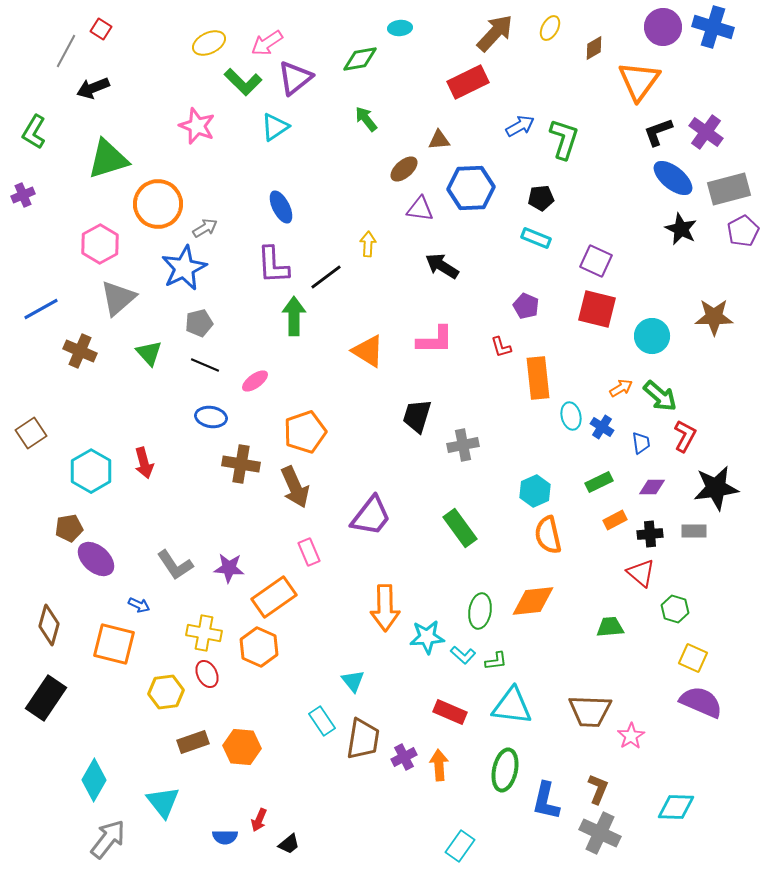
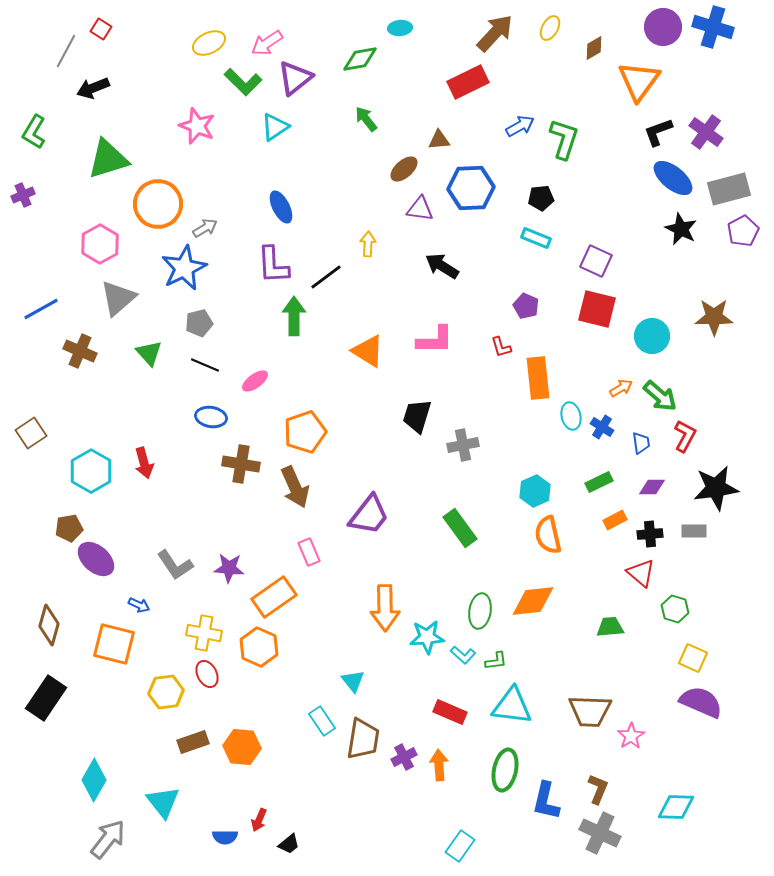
purple trapezoid at (371, 516): moved 2 px left, 1 px up
